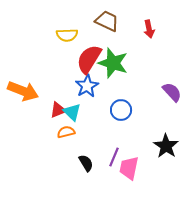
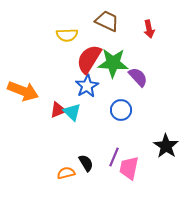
green star: rotated 16 degrees counterclockwise
purple semicircle: moved 34 px left, 15 px up
orange semicircle: moved 41 px down
